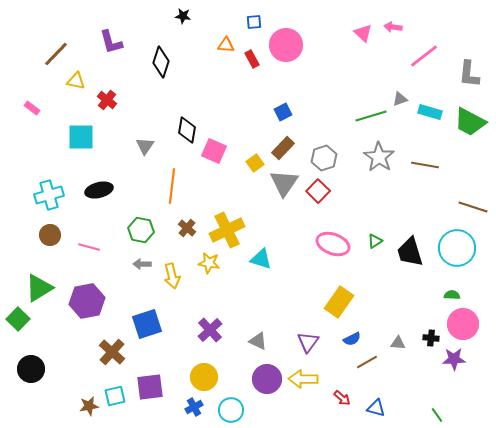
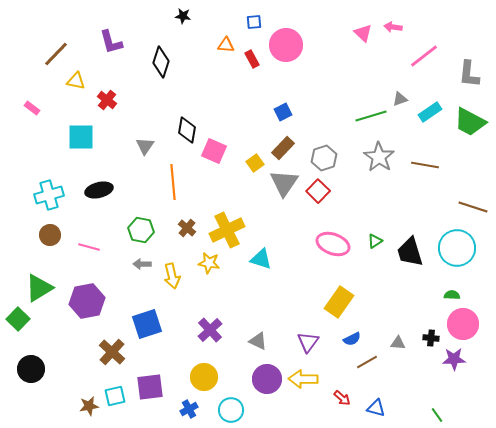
cyan rectangle at (430, 112): rotated 50 degrees counterclockwise
orange line at (172, 186): moved 1 px right, 4 px up; rotated 12 degrees counterclockwise
blue cross at (194, 407): moved 5 px left, 2 px down
